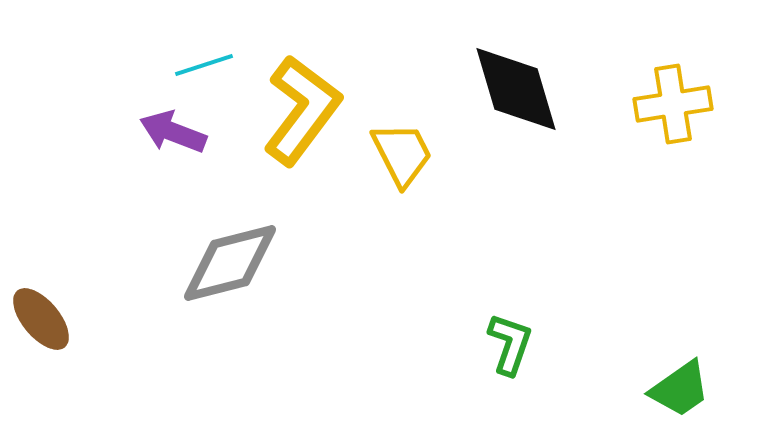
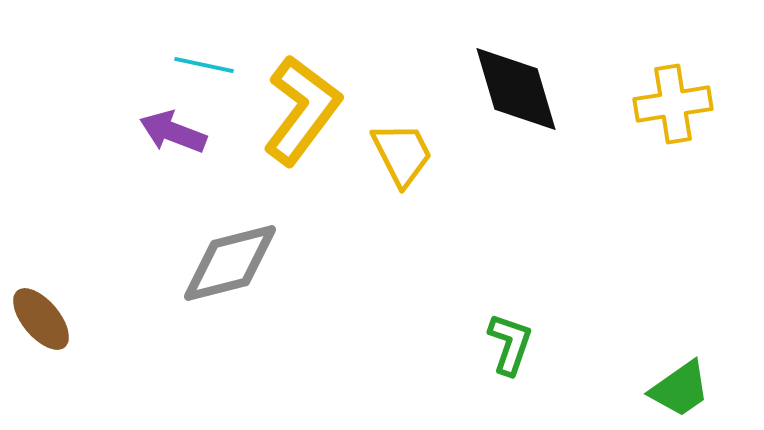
cyan line: rotated 30 degrees clockwise
